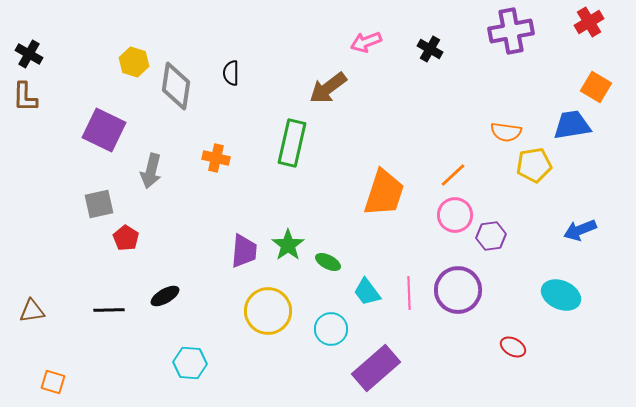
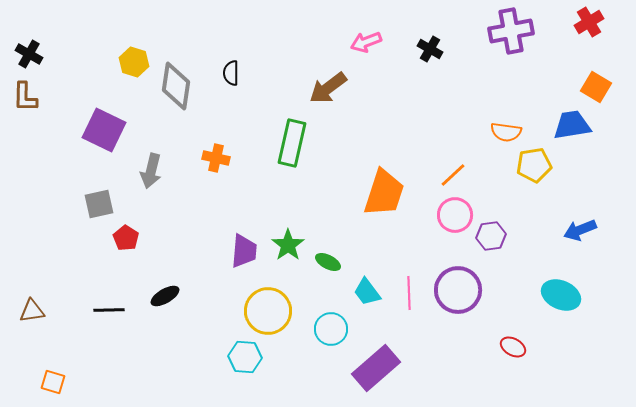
cyan hexagon at (190, 363): moved 55 px right, 6 px up
